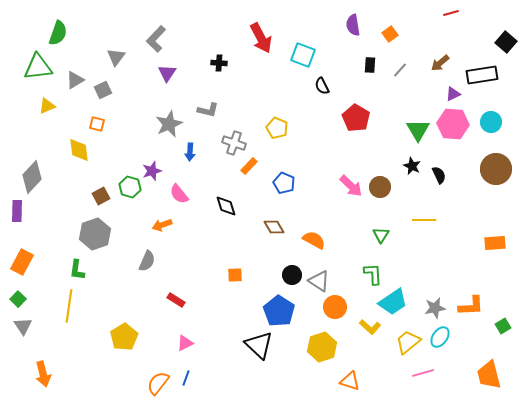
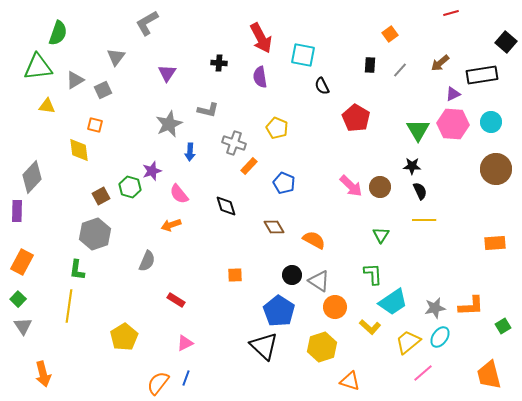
purple semicircle at (353, 25): moved 93 px left, 52 px down
gray L-shape at (156, 39): moved 9 px left, 16 px up; rotated 16 degrees clockwise
cyan square at (303, 55): rotated 10 degrees counterclockwise
yellow triangle at (47, 106): rotated 30 degrees clockwise
orange square at (97, 124): moved 2 px left, 1 px down
black star at (412, 166): rotated 24 degrees counterclockwise
black semicircle at (439, 175): moved 19 px left, 16 px down
orange arrow at (162, 225): moved 9 px right
black triangle at (259, 345): moved 5 px right, 1 px down
pink line at (423, 373): rotated 25 degrees counterclockwise
